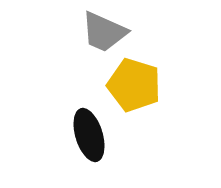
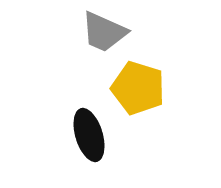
yellow pentagon: moved 4 px right, 3 px down
